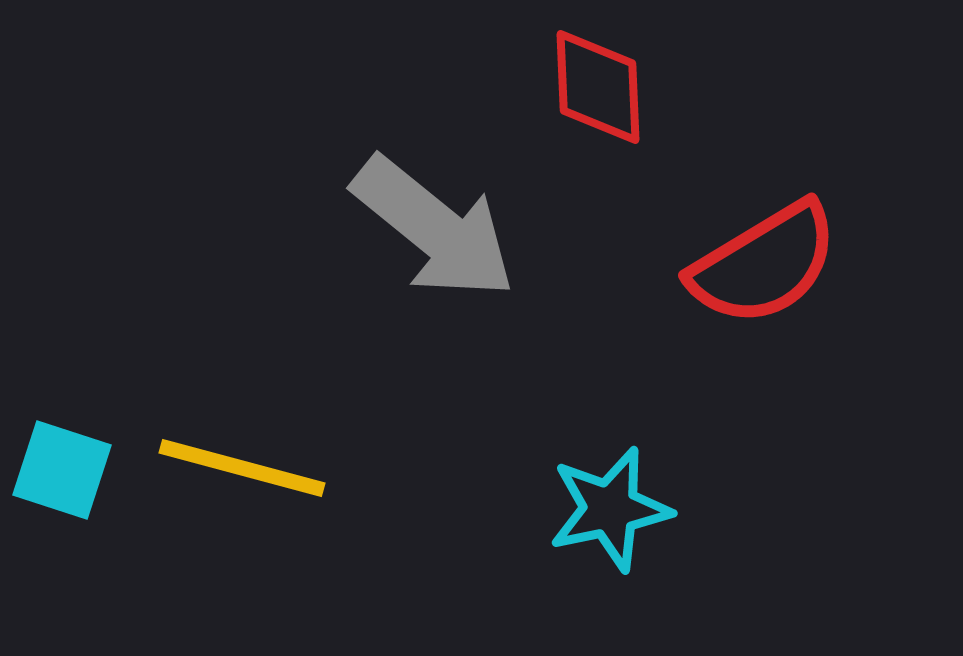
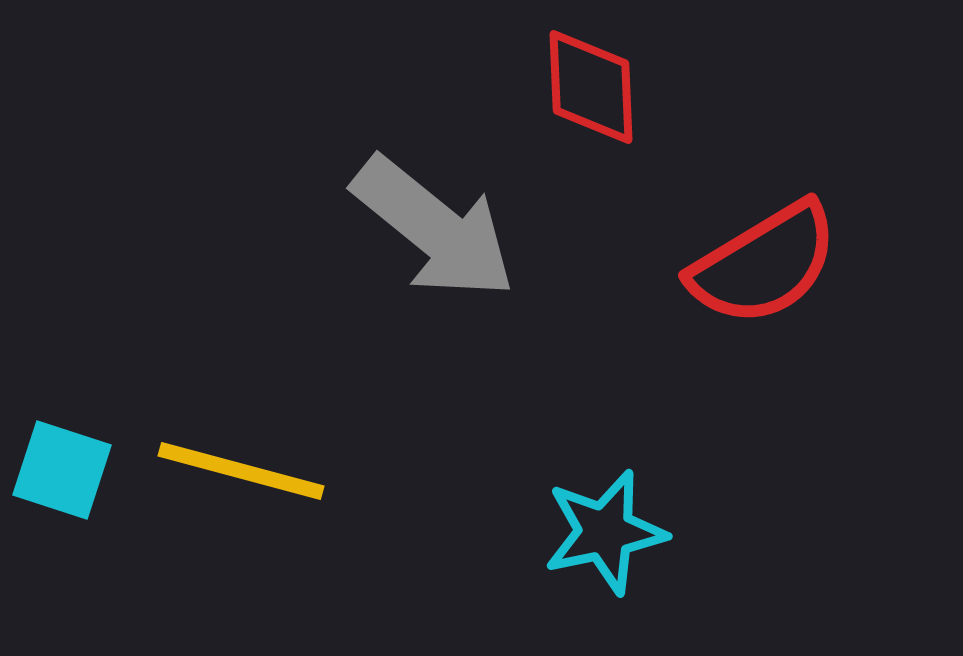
red diamond: moved 7 px left
yellow line: moved 1 px left, 3 px down
cyan star: moved 5 px left, 23 px down
